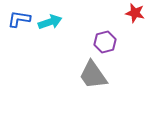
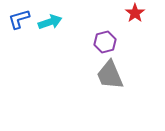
red star: rotated 24 degrees clockwise
blue L-shape: rotated 25 degrees counterclockwise
gray trapezoid: moved 17 px right; rotated 12 degrees clockwise
